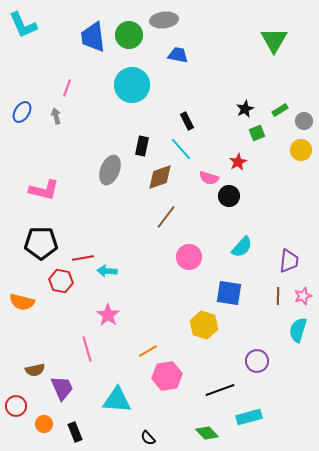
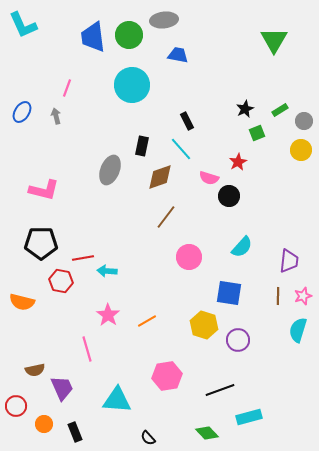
orange line at (148, 351): moved 1 px left, 30 px up
purple circle at (257, 361): moved 19 px left, 21 px up
